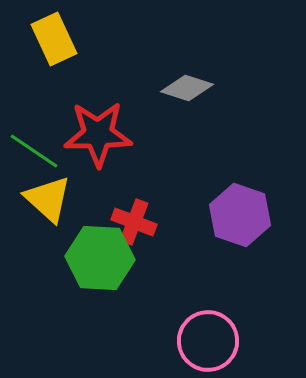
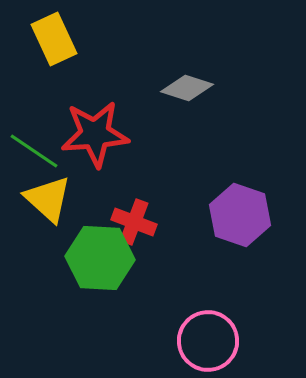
red star: moved 3 px left; rotated 4 degrees counterclockwise
